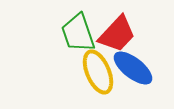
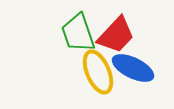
red trapezoid: moved 1 px left, 1 px down
blue ellipse: rotated 12 degrees counterclockwise
